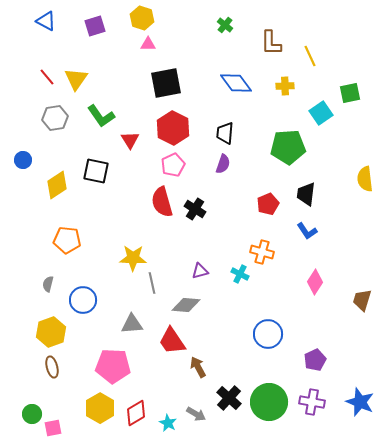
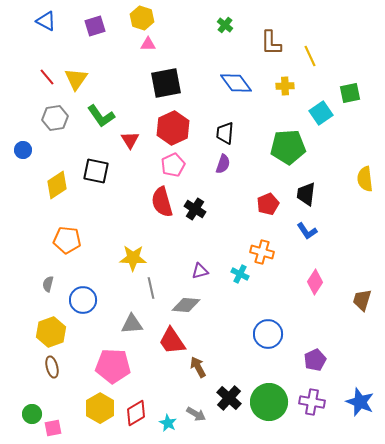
red hexagon at (173, 128): rotated 8 degrees clockwise
blue circle at (23, 160): moved 10 px up
gray line at (152, 283): moved 1 px left, 5 px down
